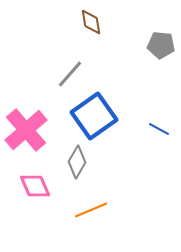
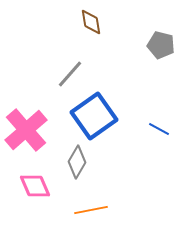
gray pentagon: rotated 8 degrees clockwise
orange line: rotated 12 degrees clockwise
